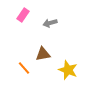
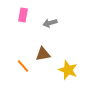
pink rectangle: rotated 24 degrees counterclockwise
orange line: moved 1 px left, 2 px up
